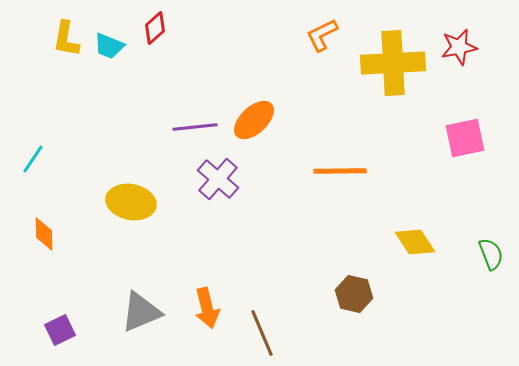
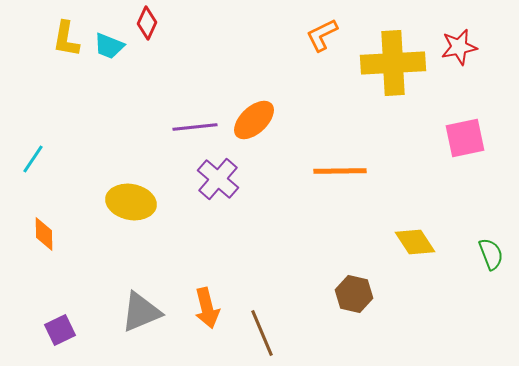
red diamond: moved 8 px left, 5 px up; rotated 24 degrees counterclockwise
